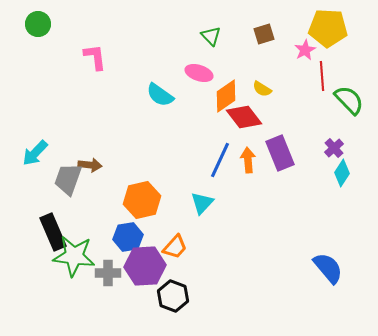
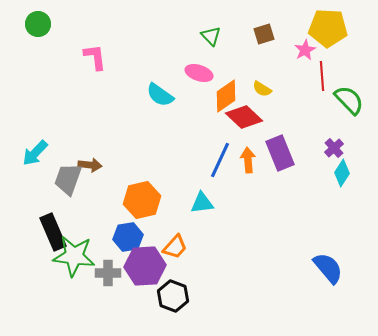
red diamond: rotated 9 degrees counterclockwise
cyan triangle: rotated 40 degrees clockwise
